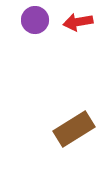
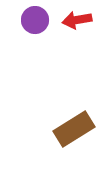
red arrow: moved 1 px left, 2 px up
